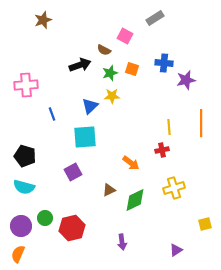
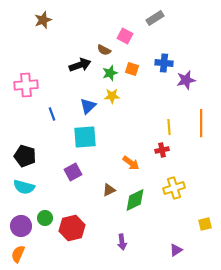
blue triangle: moved 2 px left
